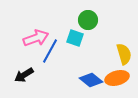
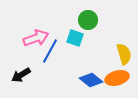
black arrow: moved 3 px left
